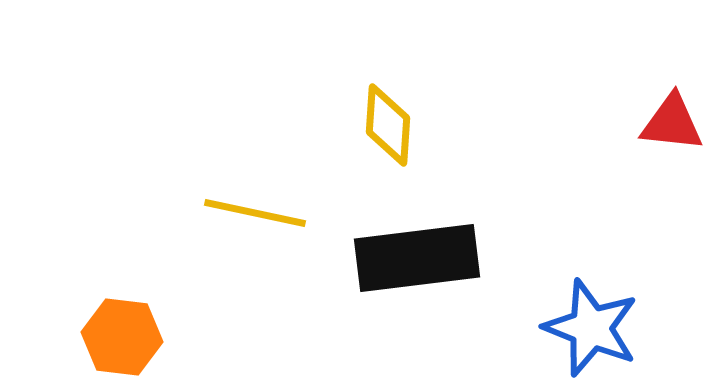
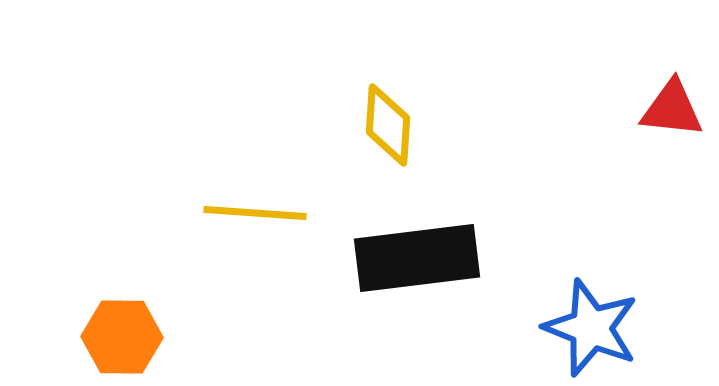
red triangle: moved 14 px up
yellow line: rotated 8 degrees counterclockwise
orange hexagon: rotated 6 degrees counterclockwise
